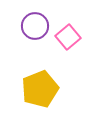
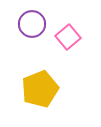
purple circle: moved 3 px left, 2 px up
